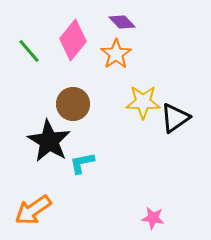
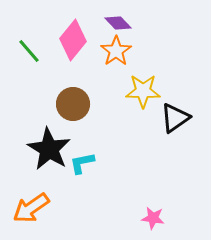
purple diamond: moved 4 px left, 1 px down
orange star: moved 3 px up
yellow star: moved 11 px up
black star: moved 8 px down
orange arrow: moved 2 px left, 2 px up
